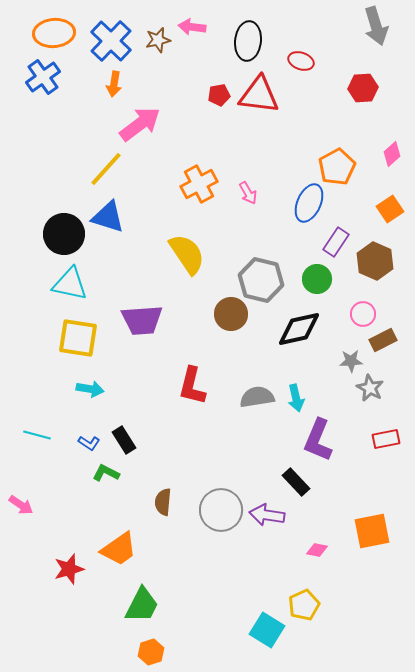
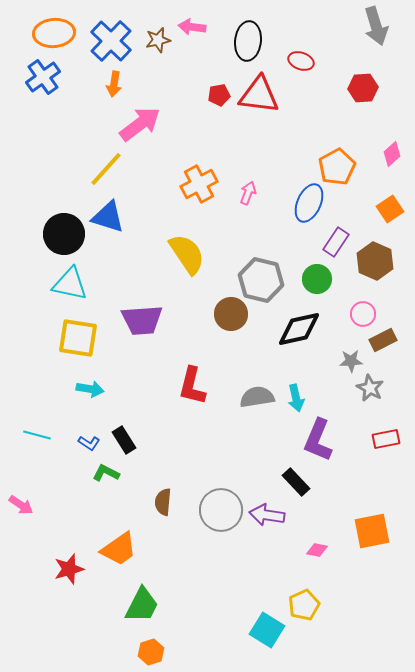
pink arrow at (248, 193): rotated 130 degrees counterclockwise
